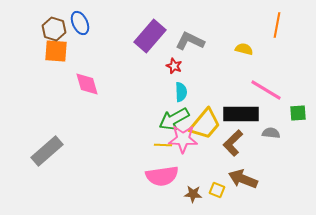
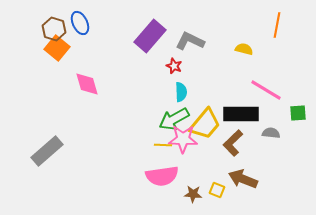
orange square: moved 1 px right, 3 px up; rotated 35 degrees clockwise
